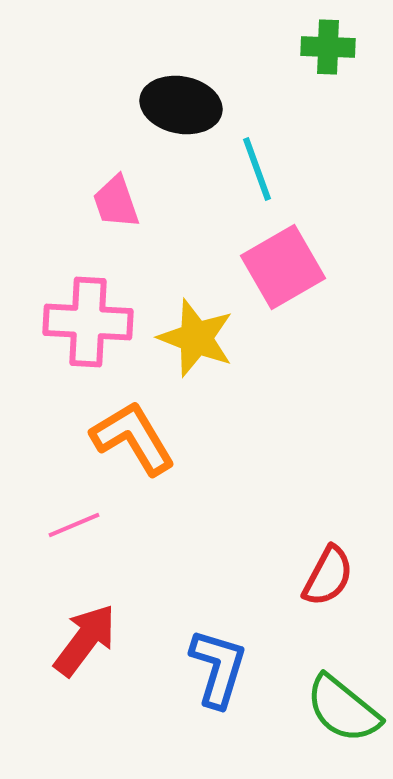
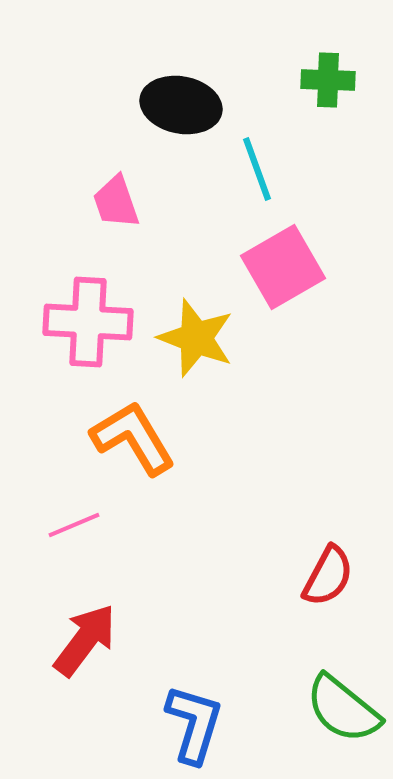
green cross: moved 33 px down
blue L-shape: moved 24 px left, 56 px down
